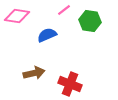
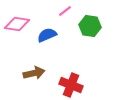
pink line: moved 1 px right, 1 px down
pink diamond: moved 8 px down
green hexagon: moved 5 px down
red cross: moved 1 px right, 1 px down
